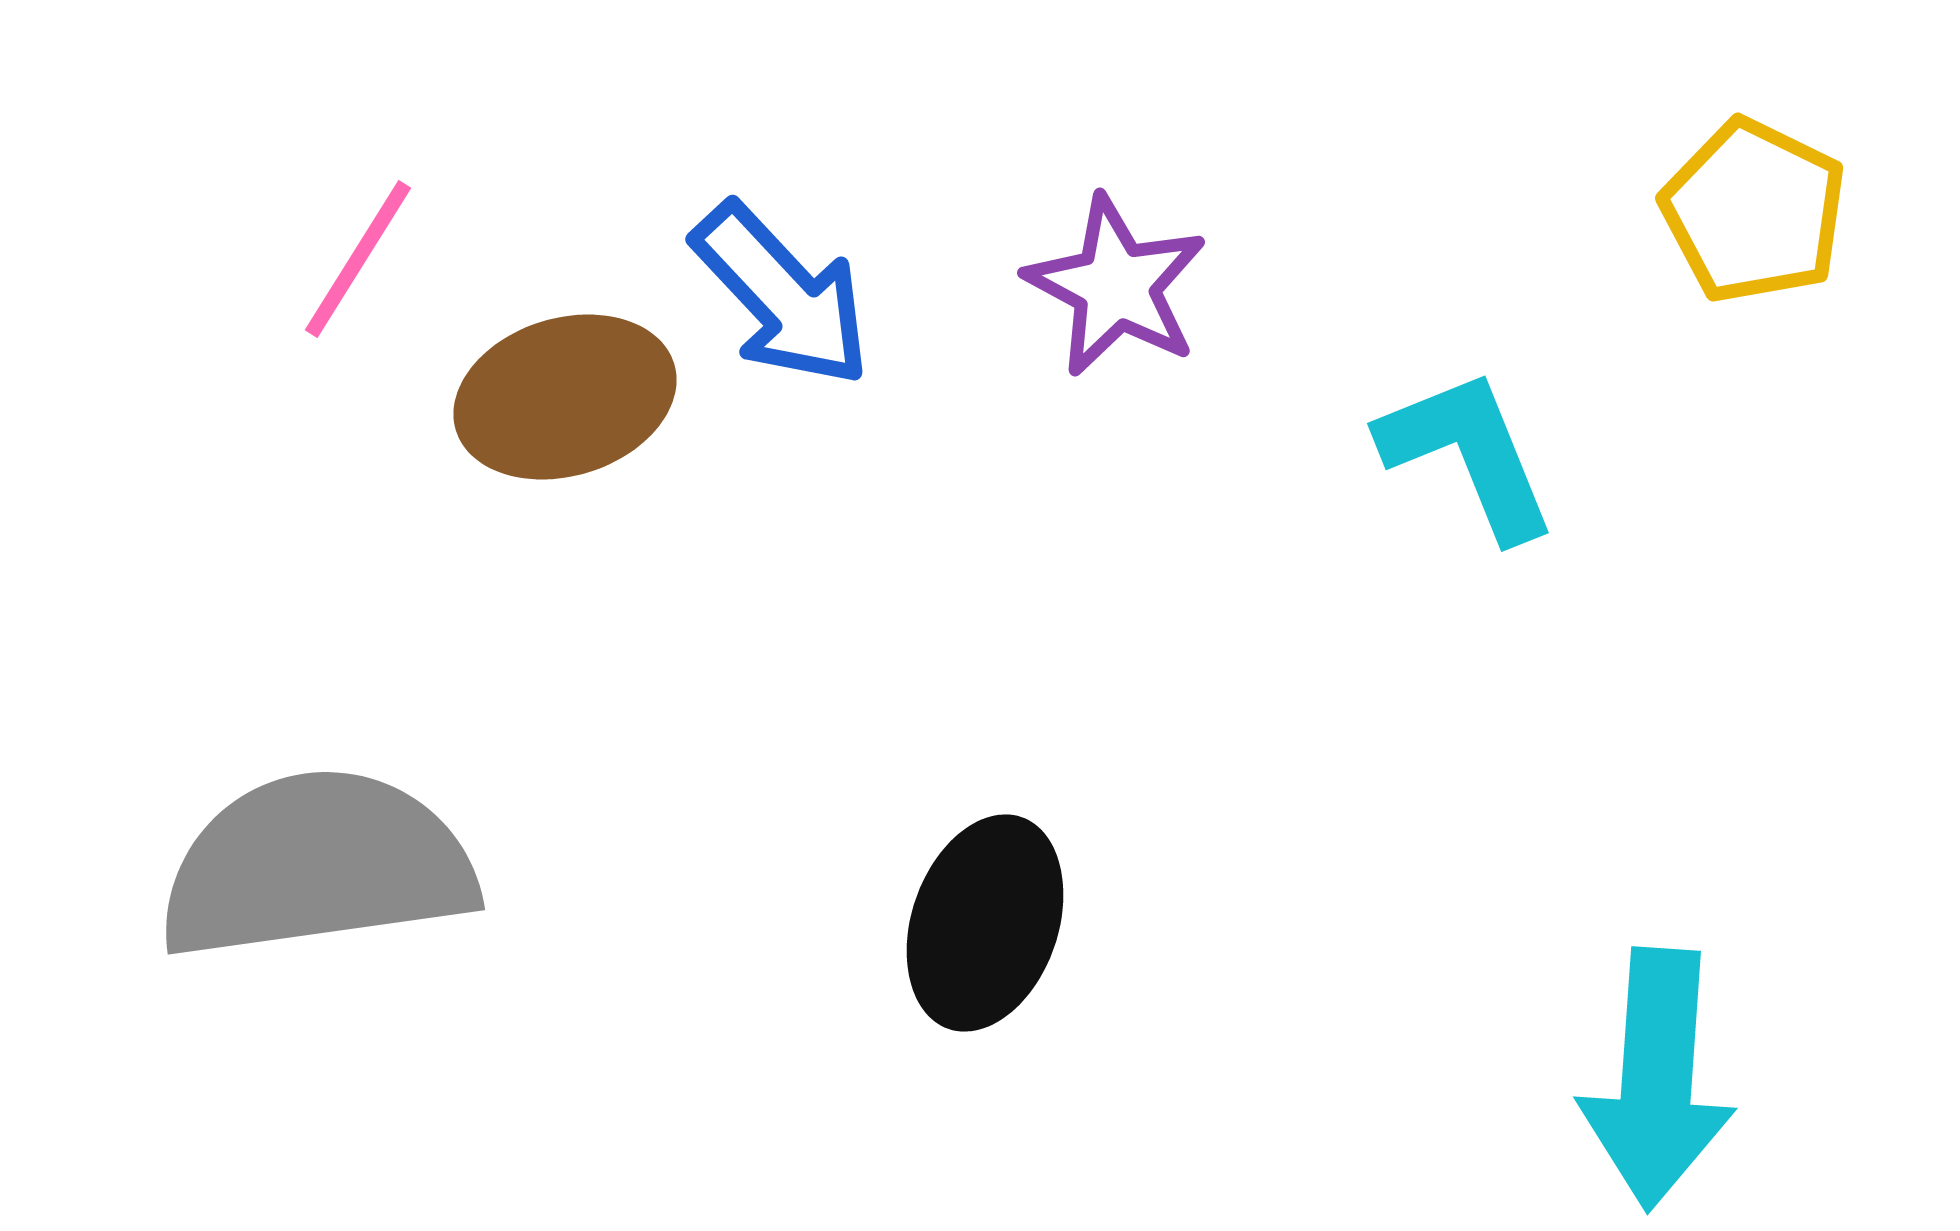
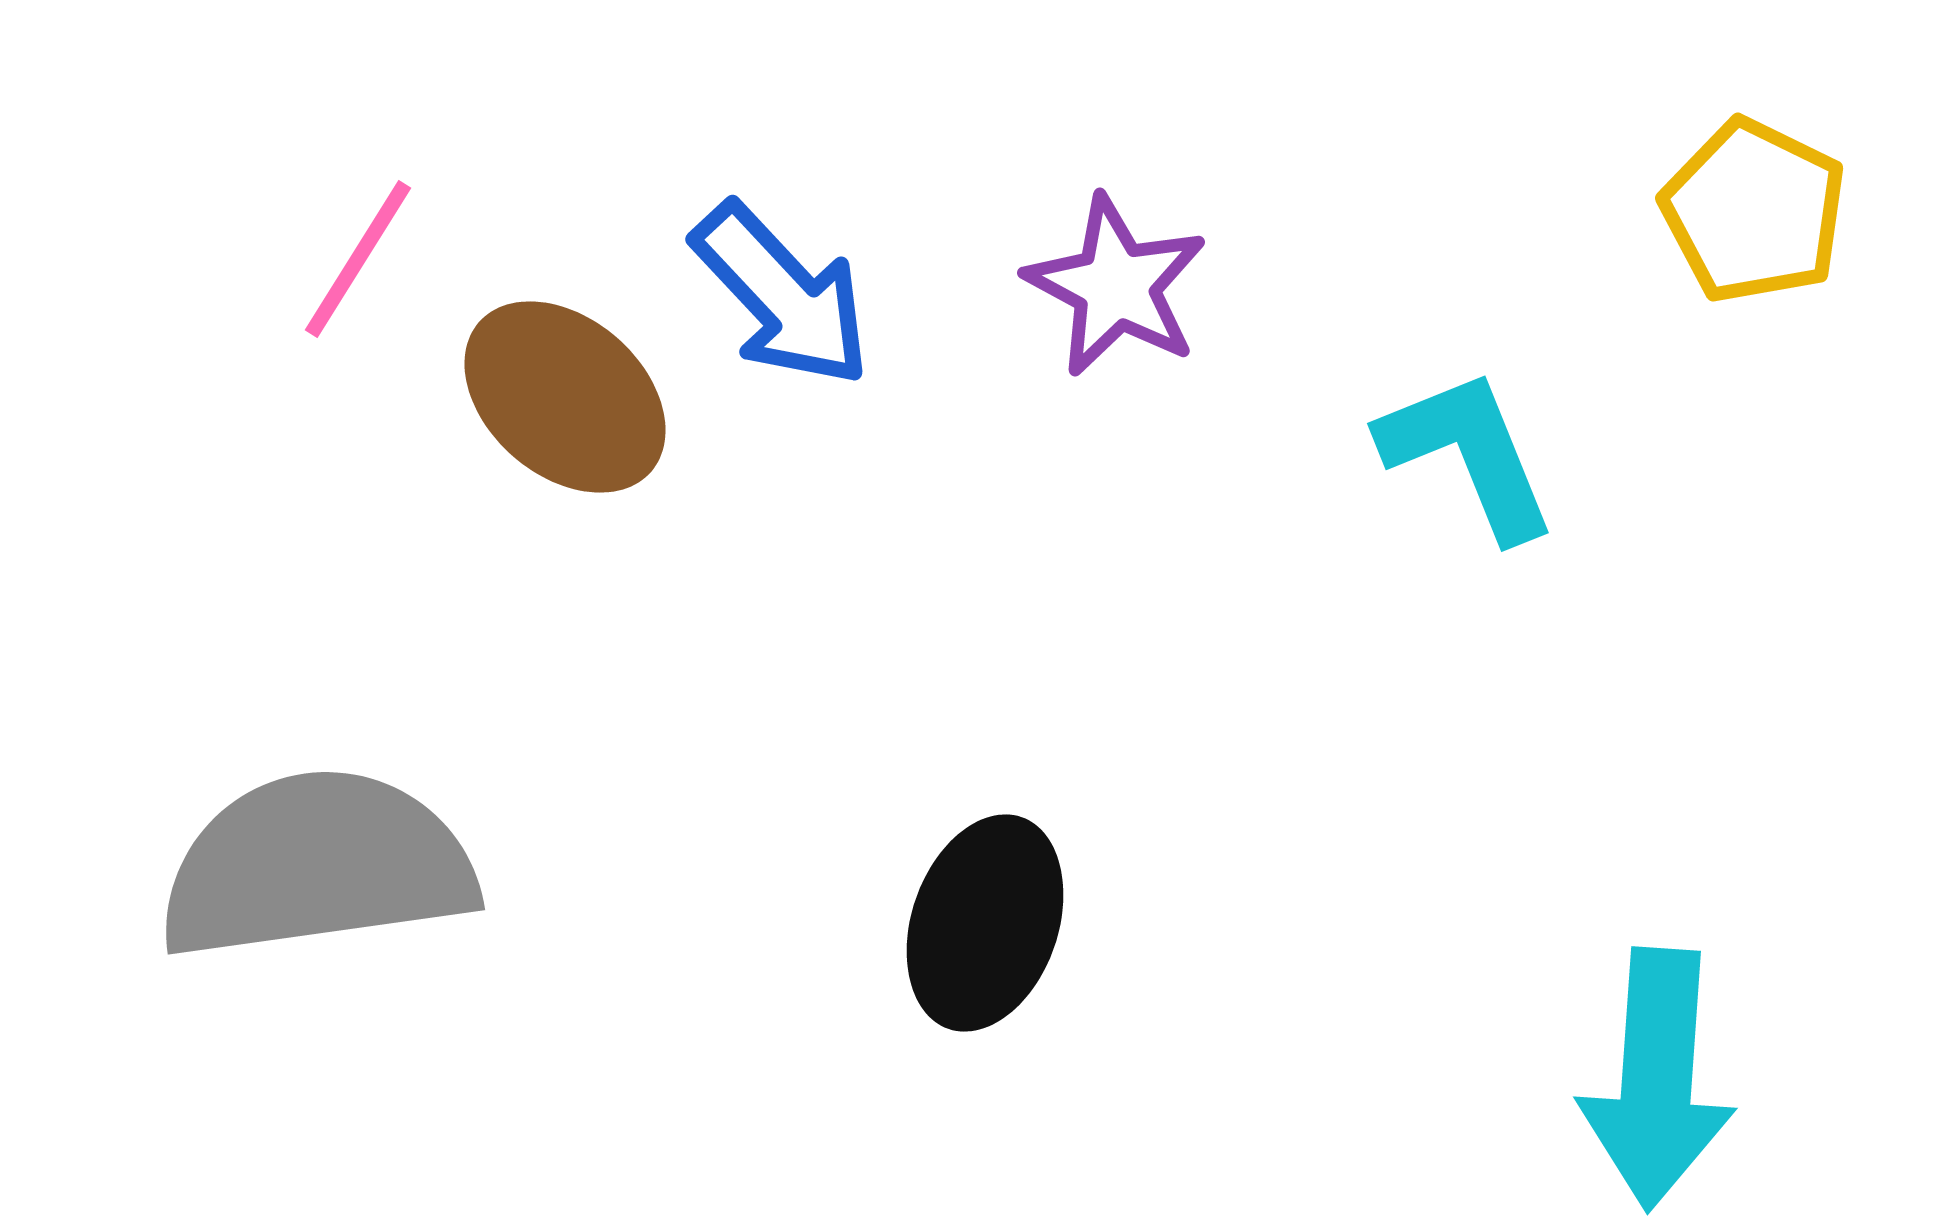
brown ellipse: rotated 58 degrees clockwise
